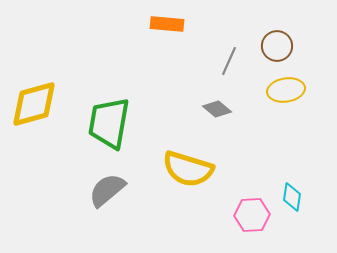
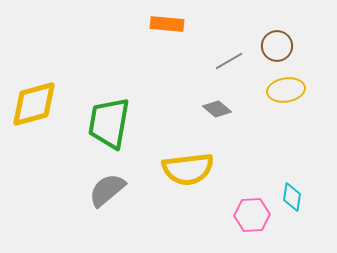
gray line: rotated 36 degrees clockwise
yellow semicircle: rotated 24 degrees counterclockwise
